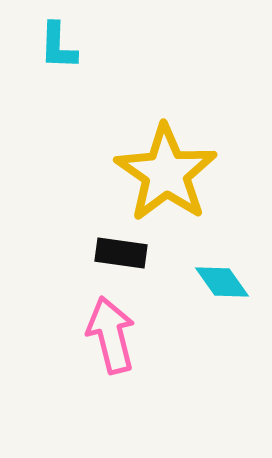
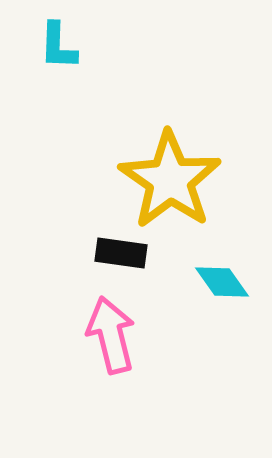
yellow star: moved 4 px right, 7 px down
